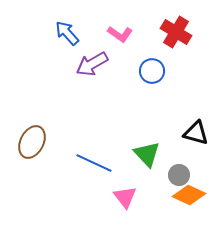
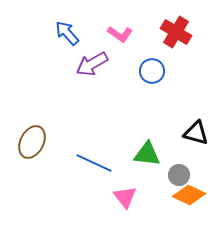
green triangle: rotated 40 degrees counterclockwise
